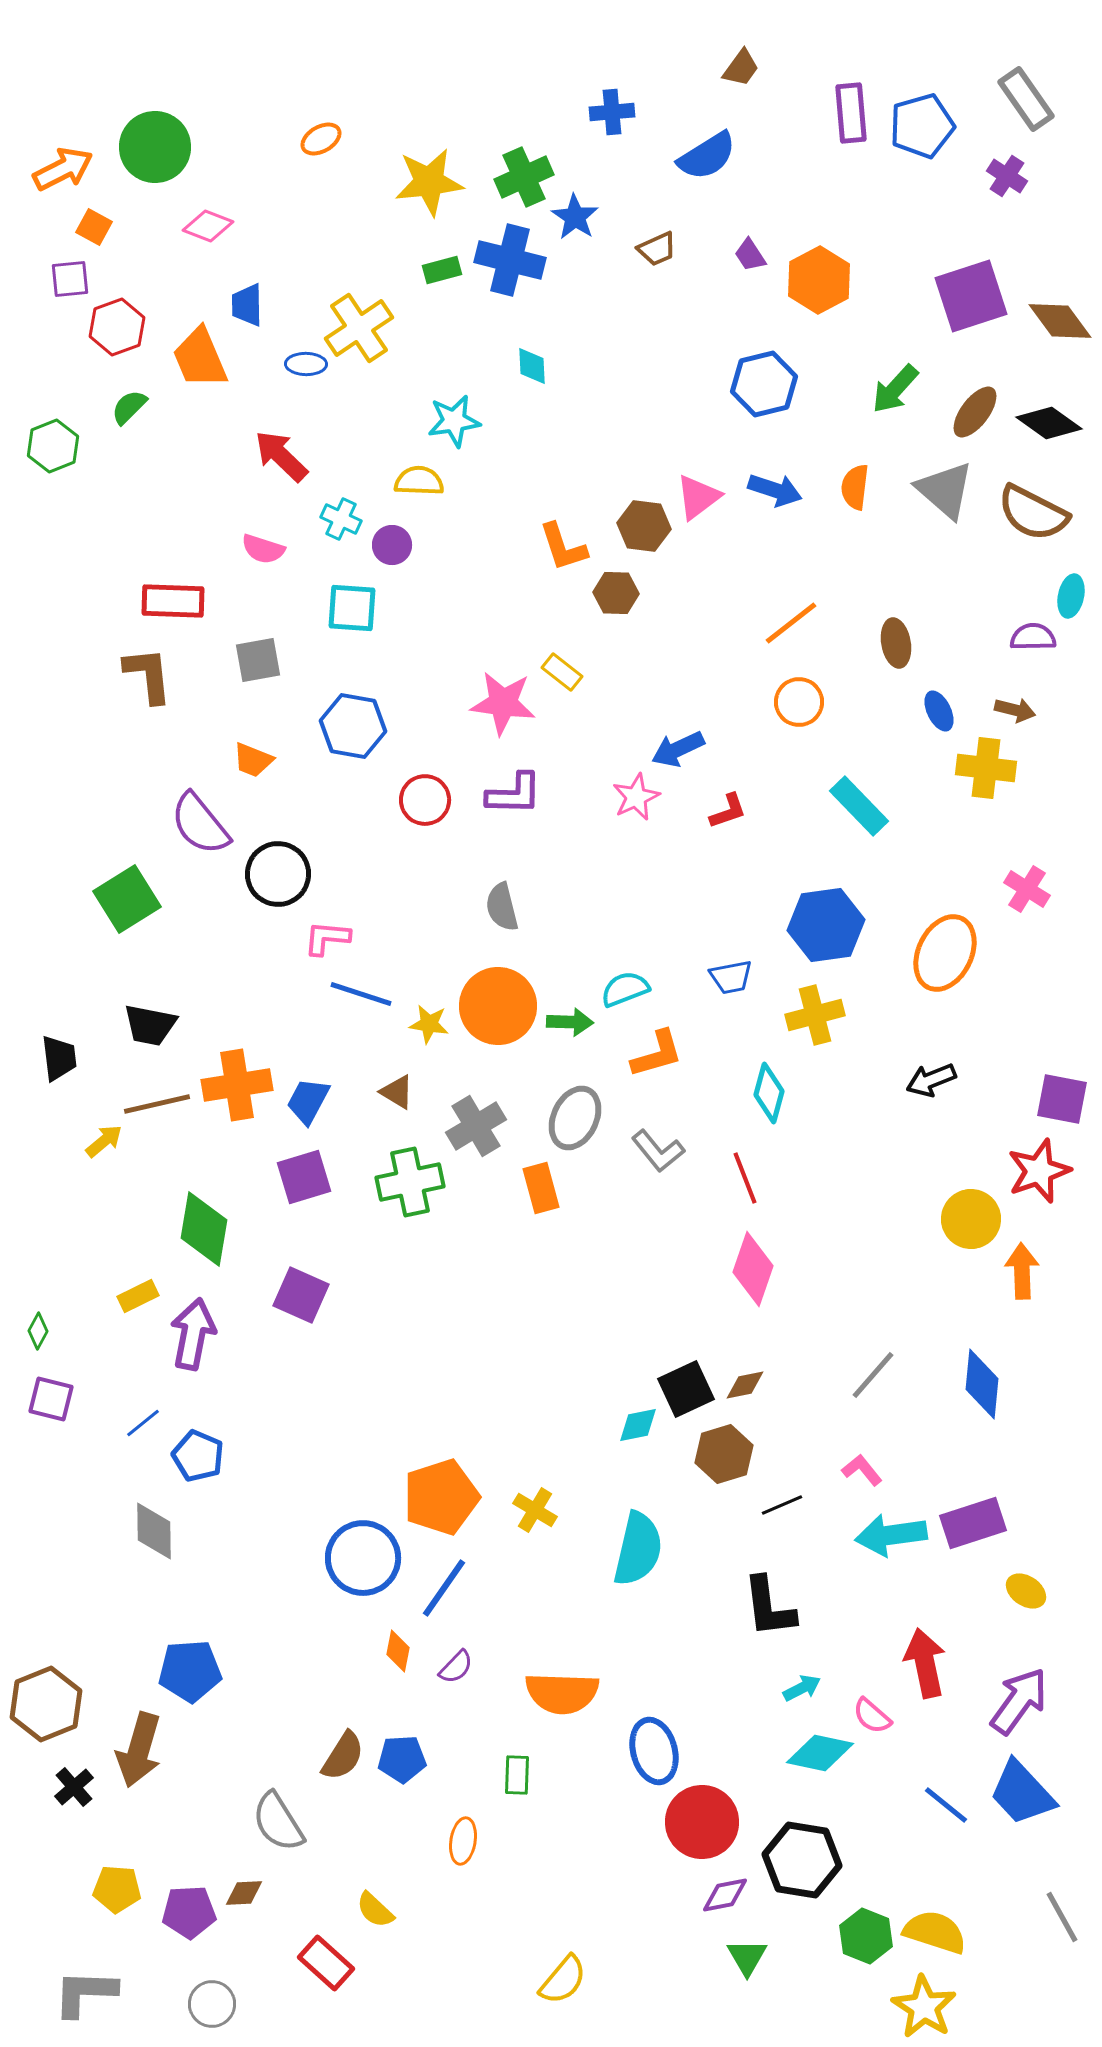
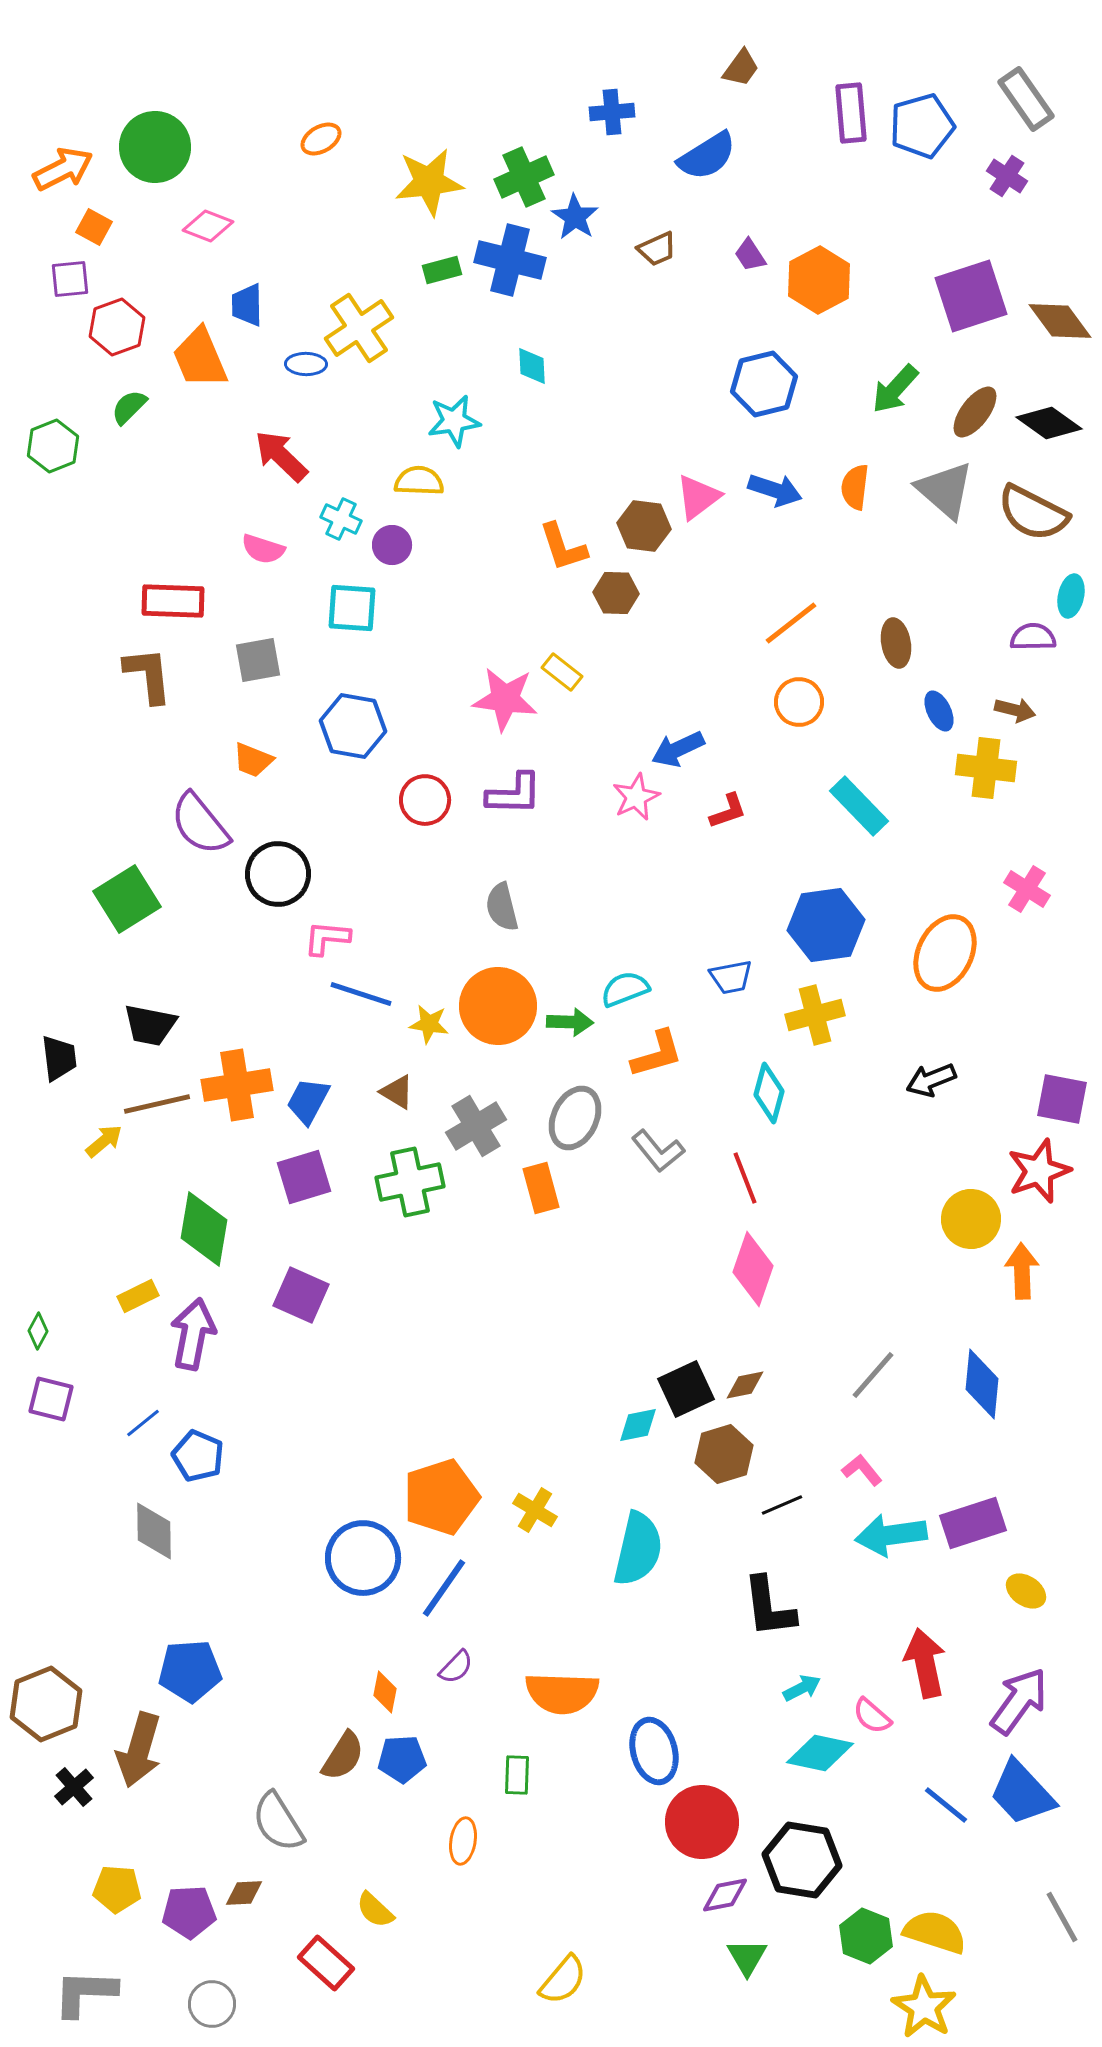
pink star at (503, 703): moved 2 px right, 4 px up
orange diamond at (398, 1651): moved 13 px left, 41 px down
